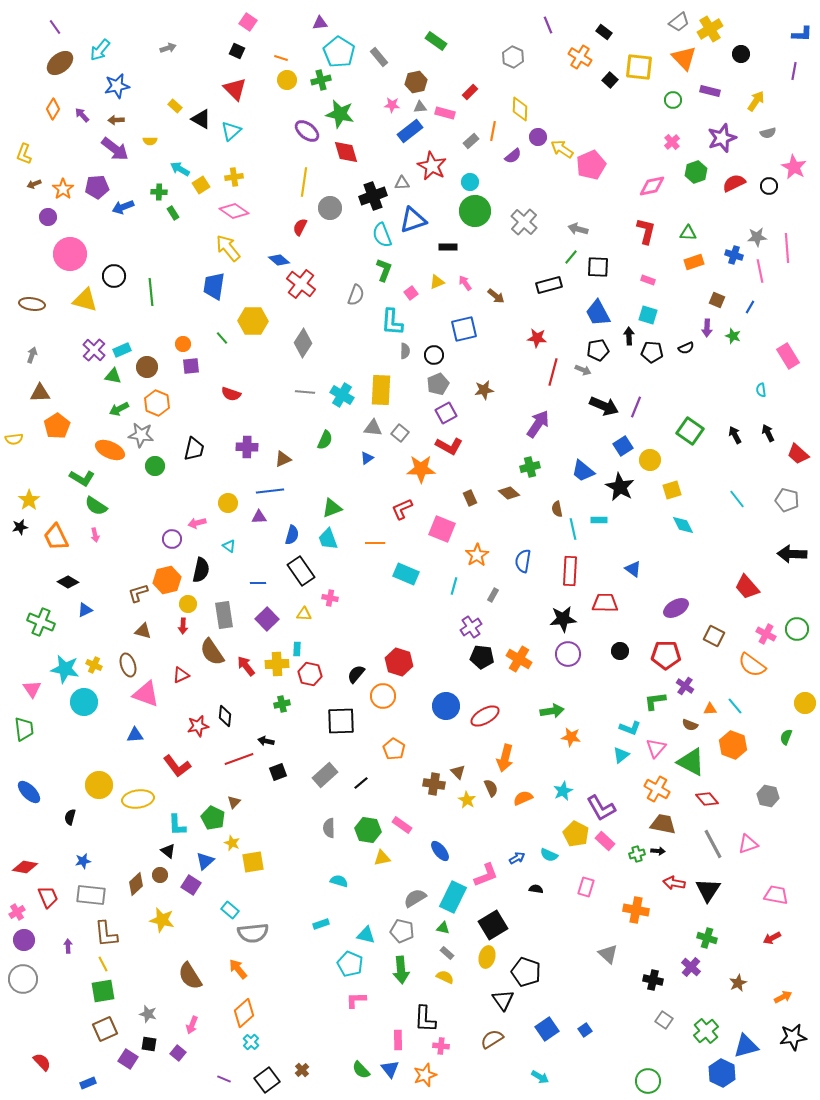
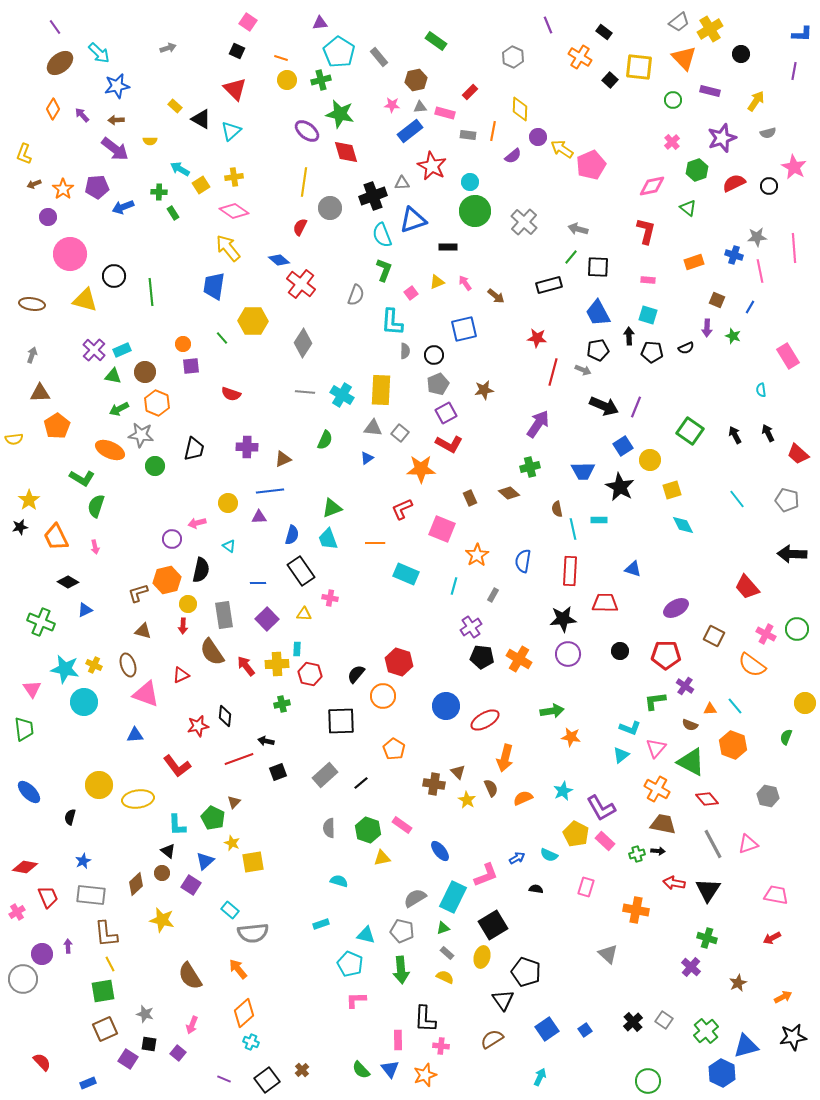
cyan arrow at (100, 50): moved 1 px left, 3 px down; rotated 85 degrees counterclockwise
brown hexagon at (416, 82): moved 2 px up
gray rectangle at (471, 141): moved 3 px left, 6 px up; rotated 49 degrees clockwise
green hexagon at (696, 172): moved 1 px right, 2 px up
green triangle at (688, 233): moved 25 px up; rotated 36 degrees clockwise
pink line at (787, 248): moved 7 px right
pink rectangle at (648, 280): rotated 16 degrees counterclockwise
brown circle at (147, 367): moved 2 px left, 5 px down
red L-shape at (449, 446): moved 2 px up
blue trapezoid at (583, 471): rotated 40 degrees counterclockwise
green semicircle at (96, 506): rotated 75 degrees clockwise
pink arrow at (95, 535): moved 12 px down
blue triangle at (633, 569): rotated 18 degrees counterclockwise
red ellipse at (485, 716): moved 4 px down
green hexagon at (368, 830): rotated 10 degrees clockwise
blue star at (83, 861): rotated 14 degrees counterclockwise
brown circle at (160, 875): moved 2 px right, 2 px up
green triangle at (443, 928): rotated 32 degrees counterclockwise
purple circle at (24, 940): moved 18 px right, 14 px down
yellow ellipse at (487, 957): moved 5 px left
yellow line at (103, 964): moved 7 px right
black cross at (653, 980): moved 20 px left, 42 px down; rotated 36 degrees clockwise
gray star at (148, 1014): moved 3 px left
cyan cross at (251, 1042): rotated 21 degrees counterclockwise
cyan arrow at (540, 1077): rotated 96 degrees counterclockwise
